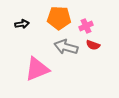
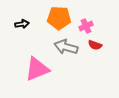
red semicircle: moved 2 px right
